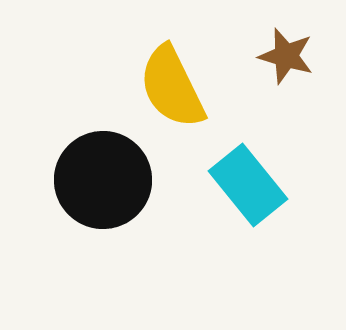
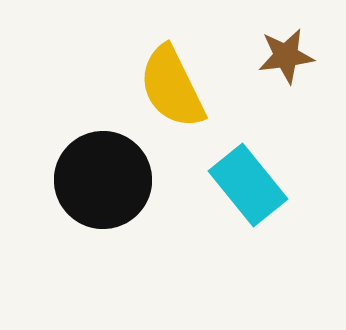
brown star: rotated 24 degrees counterclockwise
